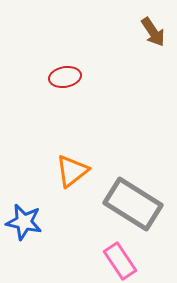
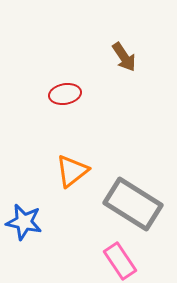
brown arrow: moved 29 px left, 25 px down
red ellipse: moved 17 px down
